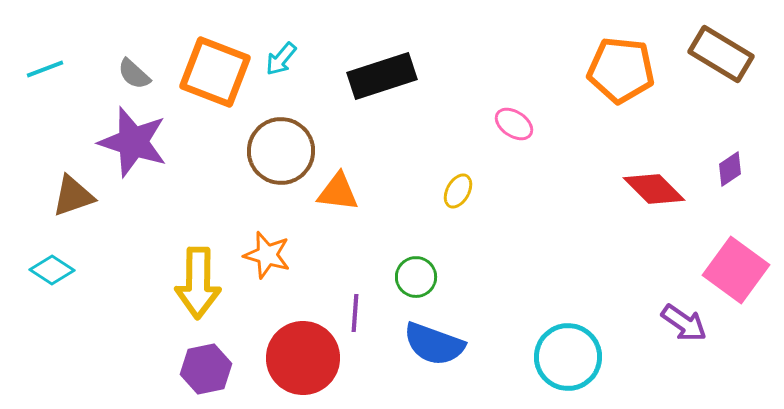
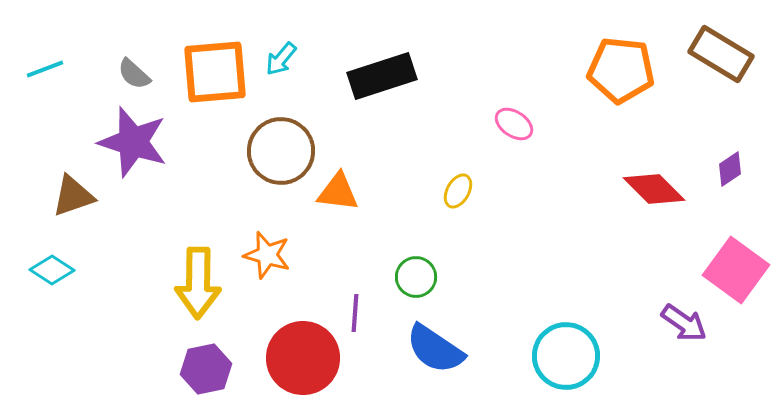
orange square: rotated 26 degrees counterclockwise
blue semicircle: moved 1 px right, 5 px down; rotated 14 degrees clockwise
cyan circle: moved 2 px left, 1 px up
